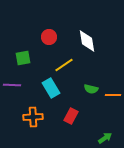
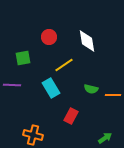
orange cross: moved 18 px down; rotated 18 degrees clockwise
